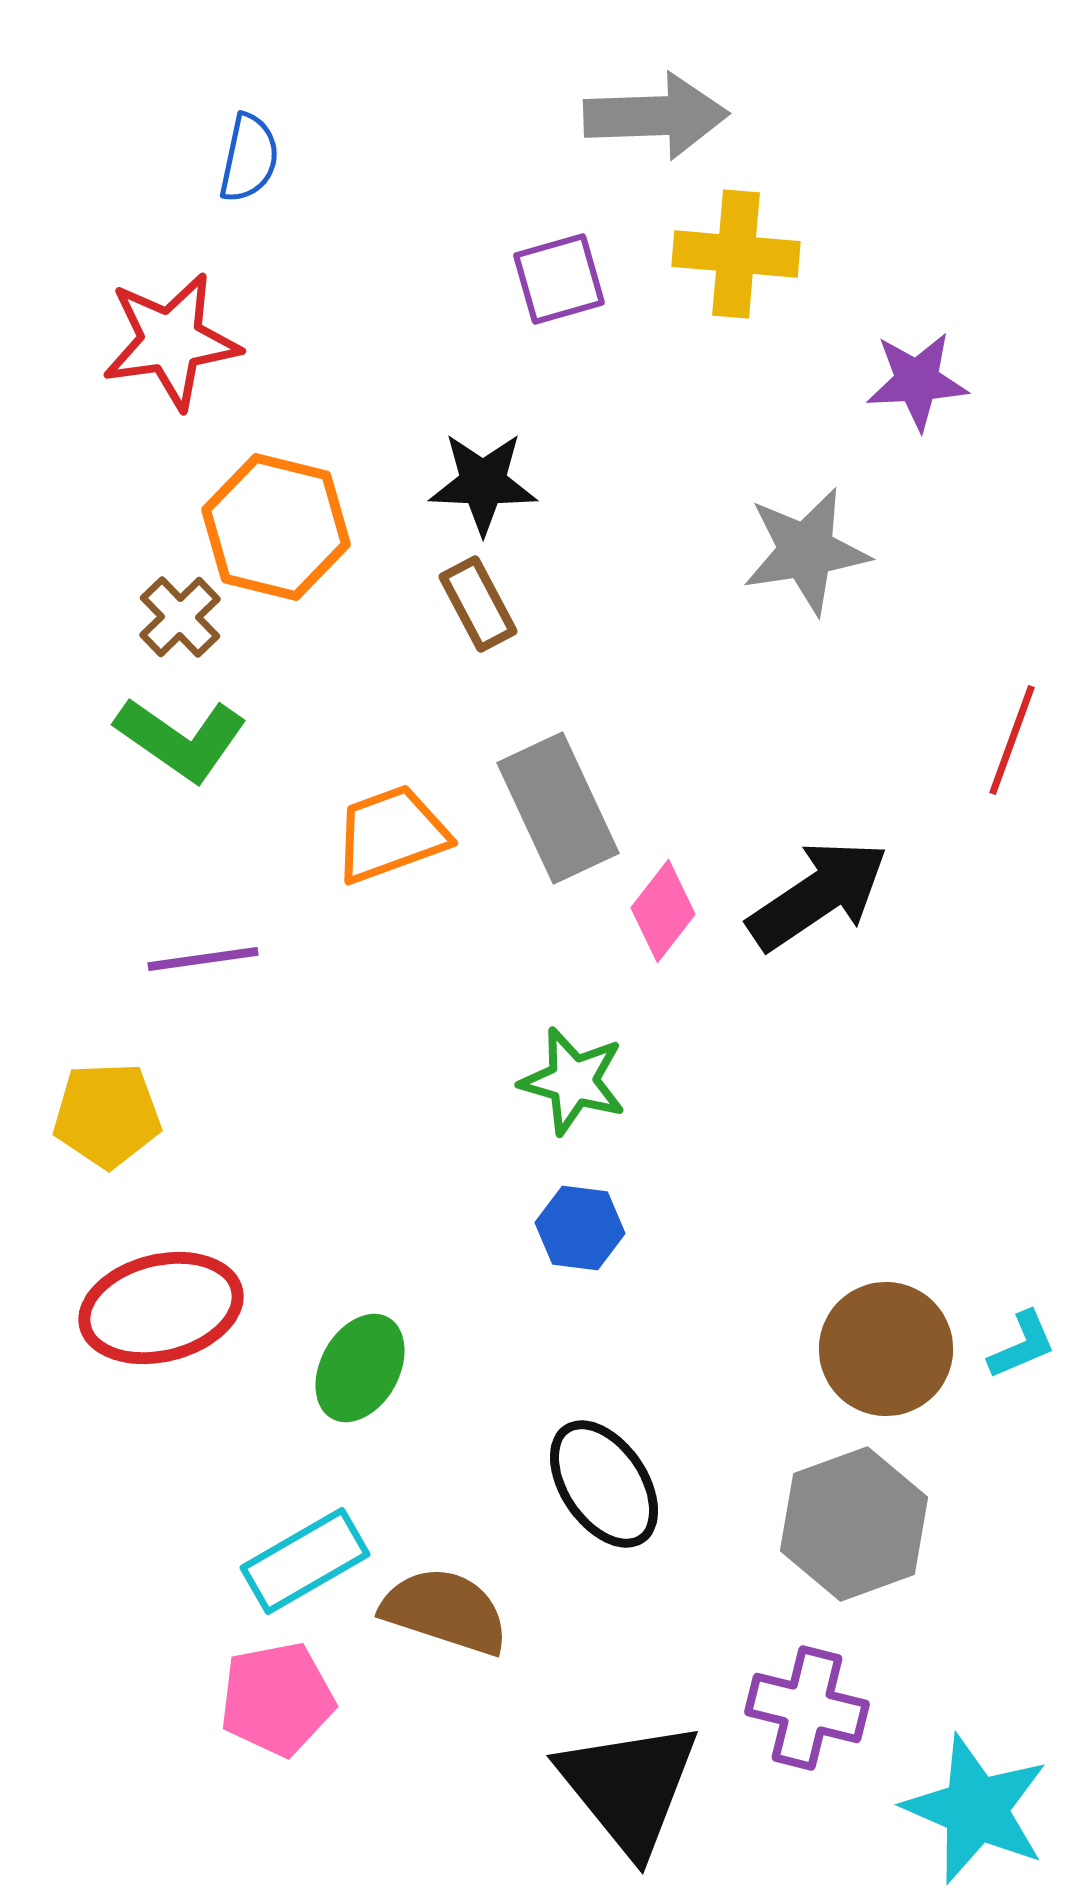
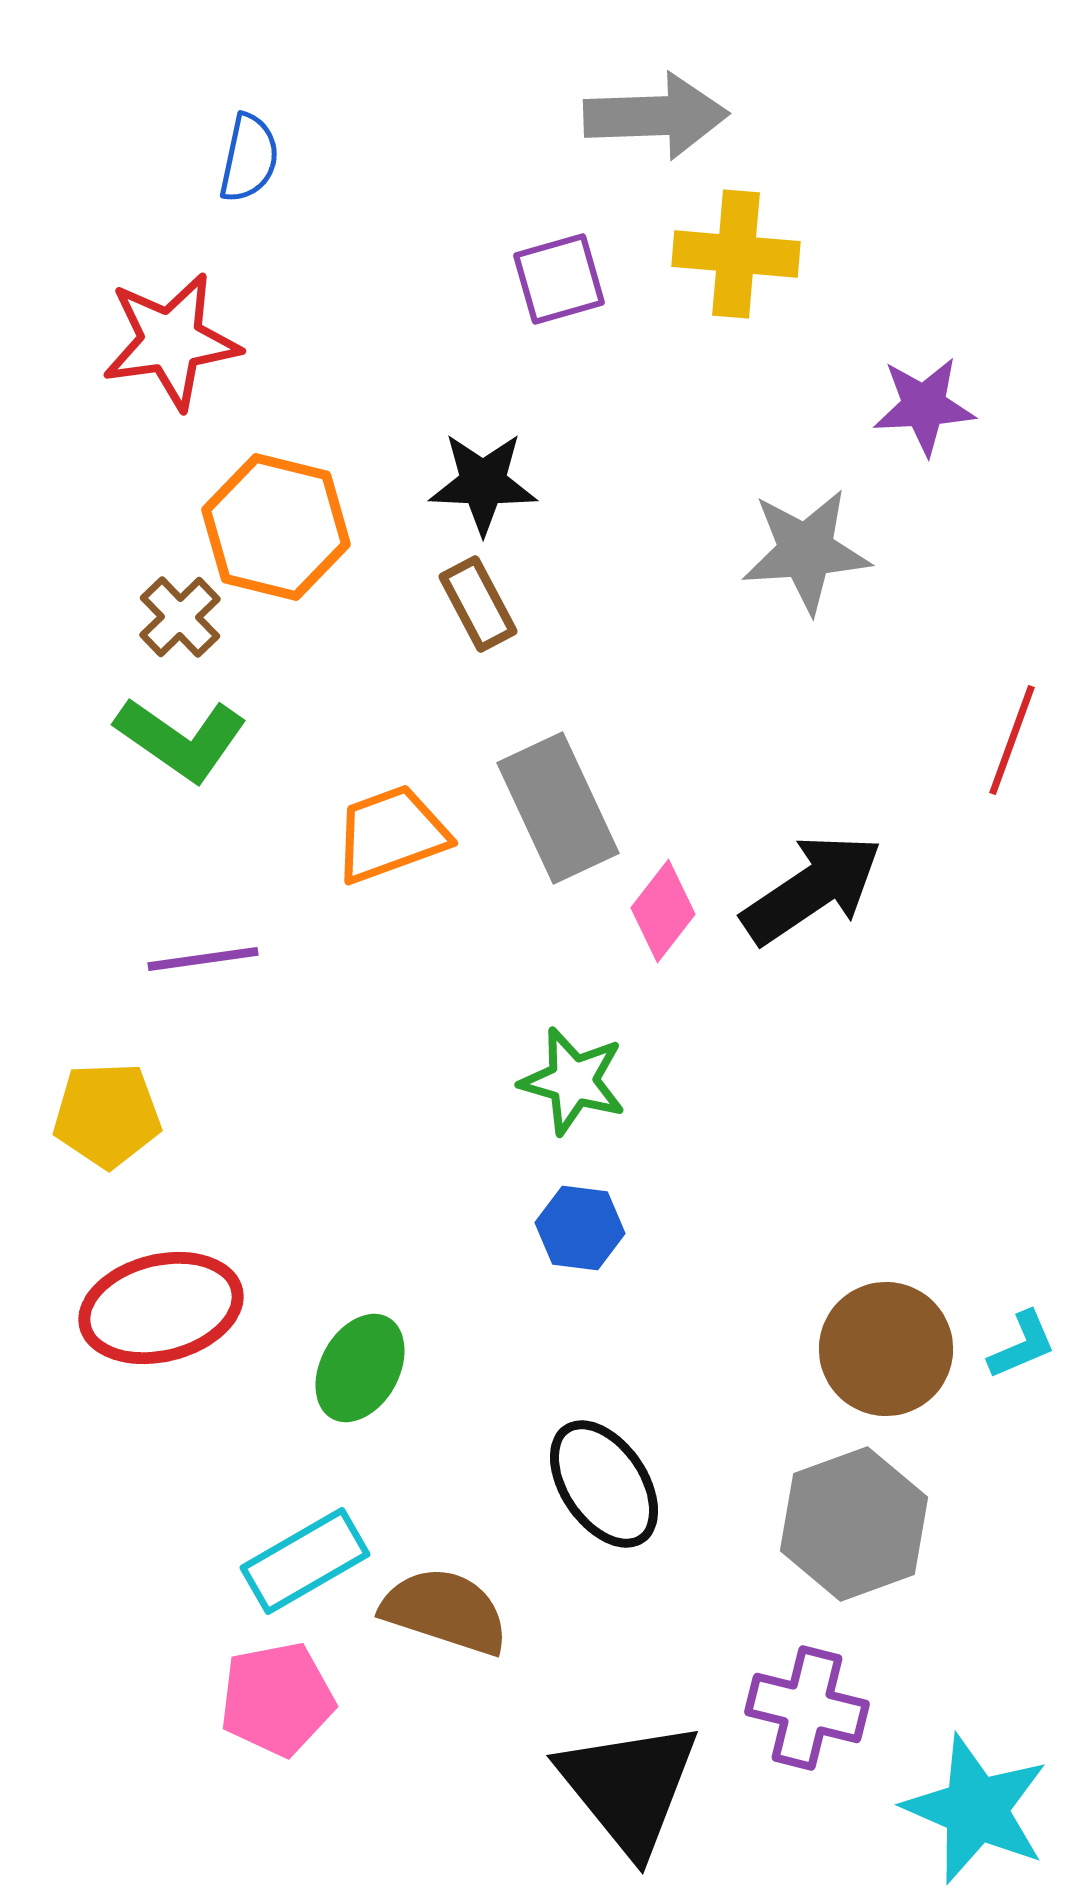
purple star: moved 7 px right, 25 px down
gray star: rotated 5 degrees clockwise
black arrow: moved 6 px left, 6 px up
